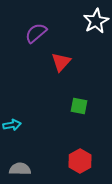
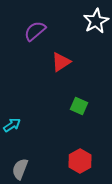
purple semicircle: moved 1 px left, 2 px up
red triangle: rotated 15 degrees clockwise
green square: rotated 12 degrees clockwise
cyan arrow: rotated 24 degrees counterclockwise
gray semicircle: rotated 70 degrees counterclockwise
